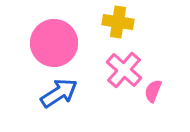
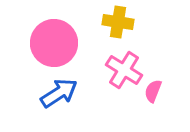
pink cross: rotated 9 degrees counterclockwise
